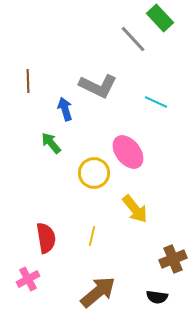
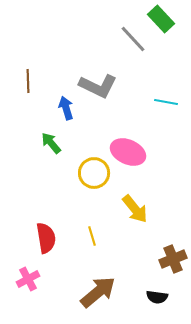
green rectangle: moved 1 px right, 1 px down
cyan line: moved 10 px right; rotated 15 degrees counterclockwise
blue arrow: moved 1 px right, 1 px up
pink ellipse: rotated 28 degrees counterclockwise
yellow line: rotated 30 degrees counterclockwise
